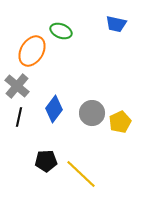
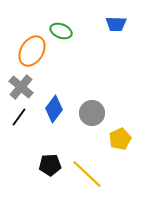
blue trapezoid: rotated 10 degrees counterclockwise
gray cross: moved 4 px right, 1 px down
black line: rotated 24 degrees clockwise
yellow pentagon: moved 17 px down
black pentagon: moved 4 px right, 4 px down
yellow line: moved 6 px right
